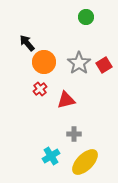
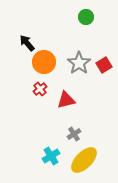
gray cross: rotated 32 degrees counterclockwise
yellow ellipse: moved 1 px left, 2 px up
